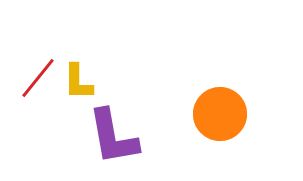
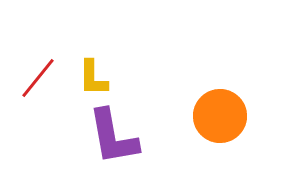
yellow L-shape: moved 15 px right, 4 px up
orange circle: moved 2 px down
